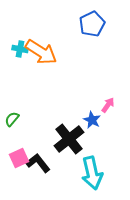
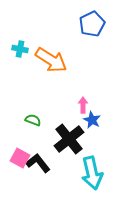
orange arrow: moved 10 px right, 8 px down
pink arrow: moved 25 px left; rotated 35 degrees counterclockwise
green semicircle: moved 21 px right, 1 px down; rotated 70 degrees clockwise
pink square: moved 1 px right; rotated 36 degrees counterclockwise
